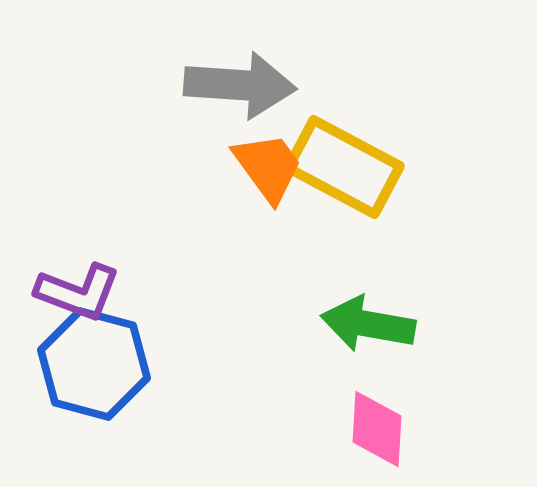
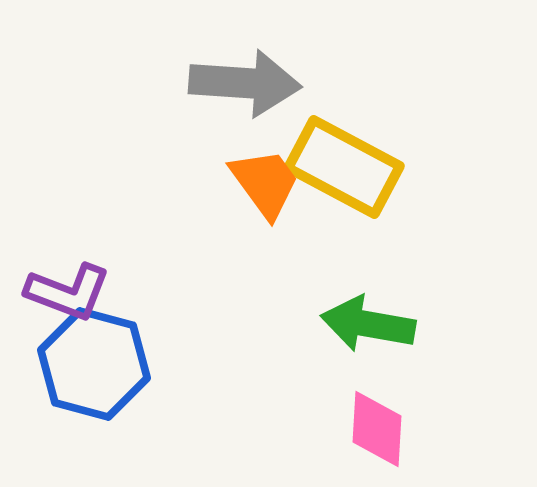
gray arrow: moved 5 px right, 2 px up
orange trapezoid: moved 3 px left, 16 px down
purple L-shape: moved 10 px left
